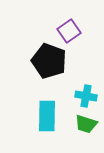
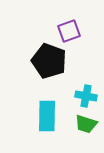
purple square: rotated 15 degrees clockwise
